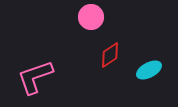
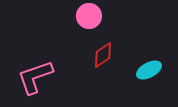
pink circle: moved 2 px left, 1 px up
red diamond: moved 7 px left
